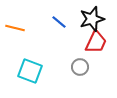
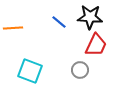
black star: moved 2 px left, 2 px up; rotated 20 degrees clockwise
orange line: moved 2 px left; rotated 18 degrees counterclockwise
red trapezoid: moved 3 px down
gray circle: moved 3 px down
